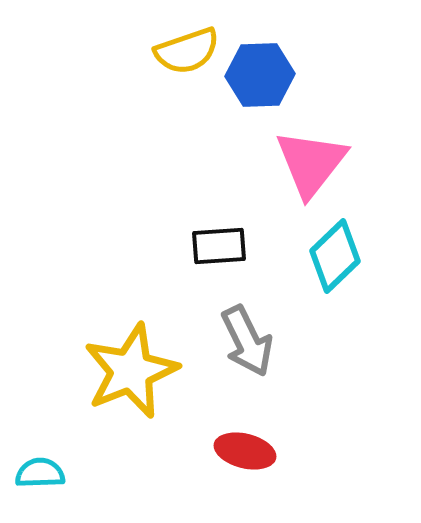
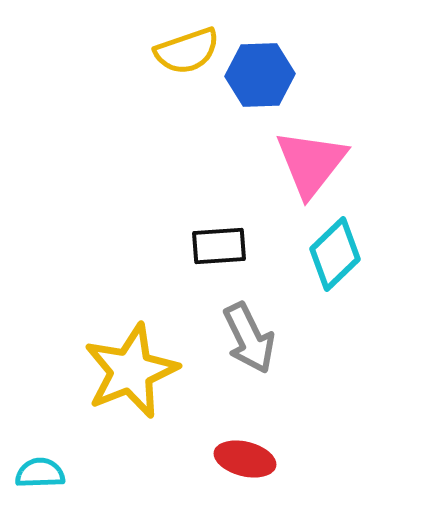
cyan diamond: moved 2 px up
gray arrow: moved 2 px right, 3 px up
red ellipse: moved 8 px down
